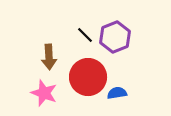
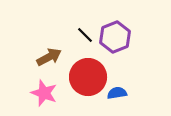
brown arrow: rotated 115 degrees counterclockwise
